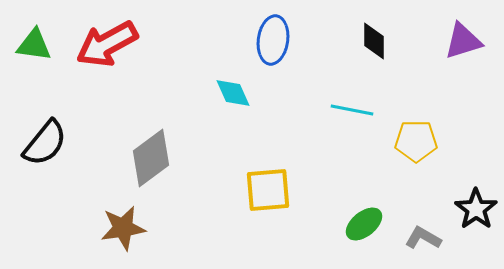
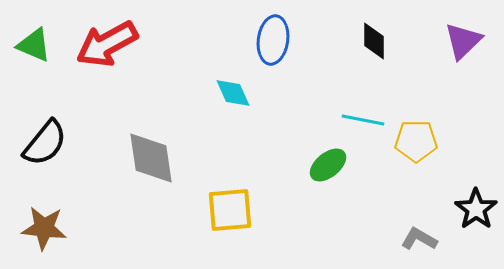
purple triangle: rotated 27 degrees counterclockwise
green triangle: rotated 15 degrees clockwise
cyan line: moved 11 px right, 10 px down
gray diamond: rotated 62 degrees counterclockwise
yellow square: moved 38 px left, 20 px down
green ellipse: moved 36 px left, 59 px up
brown star: moved 79 px left; rotated 15 degrees clockwise
gray L-shape: moved 4 px left, 1 px down
